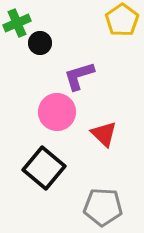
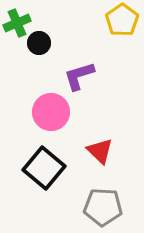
black circle: moved 1 px left
pink circle: moved 6 px left
red triangle: moved 4 px left, 17 px down
